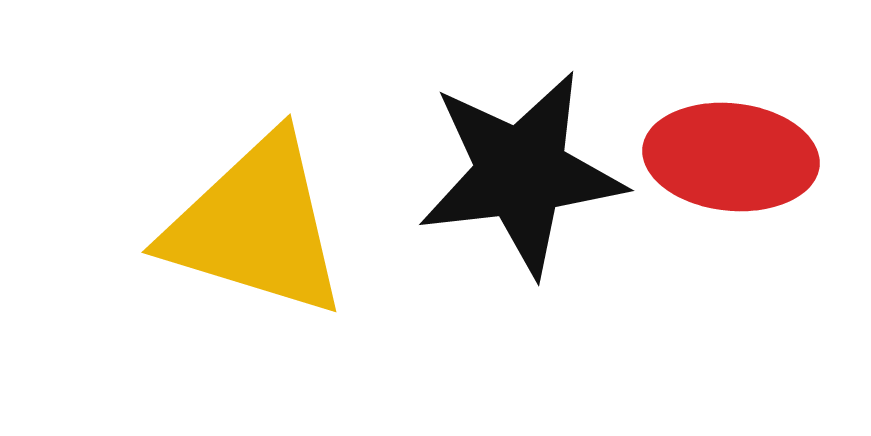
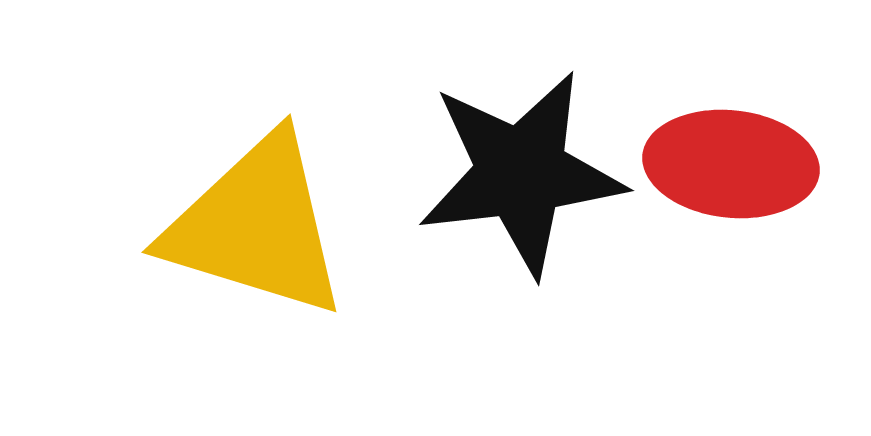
red ellipse: moved 7 px down
